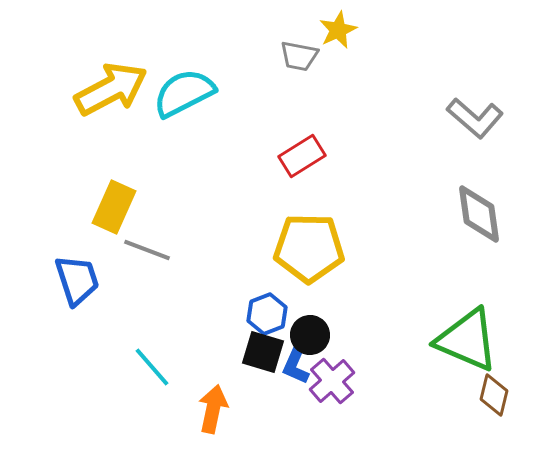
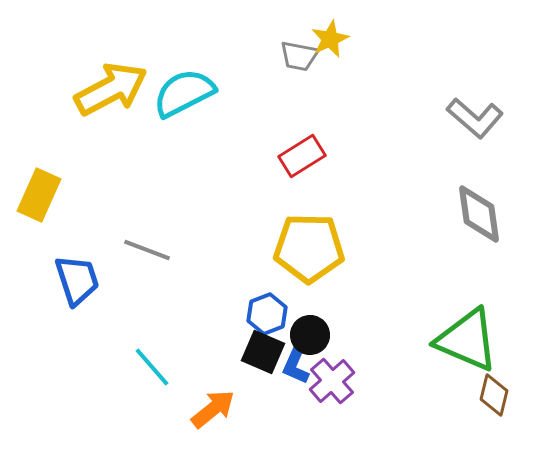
yellow star: moved 8 px left, 9 px down
yellow rectangle: moved 75 px left, 12 px up
black square: rotated 6 degrees clockwise
orange arrow: rotated 39 degrees clockwise
